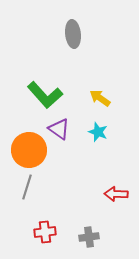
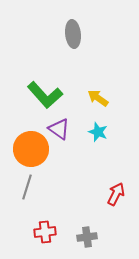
yellow arrow: moved 2 px left
orange circle: moved 2 px right, 1 px up
red arrow: rotated 115 degrees clockwise
gray cross: moved 2 px left
